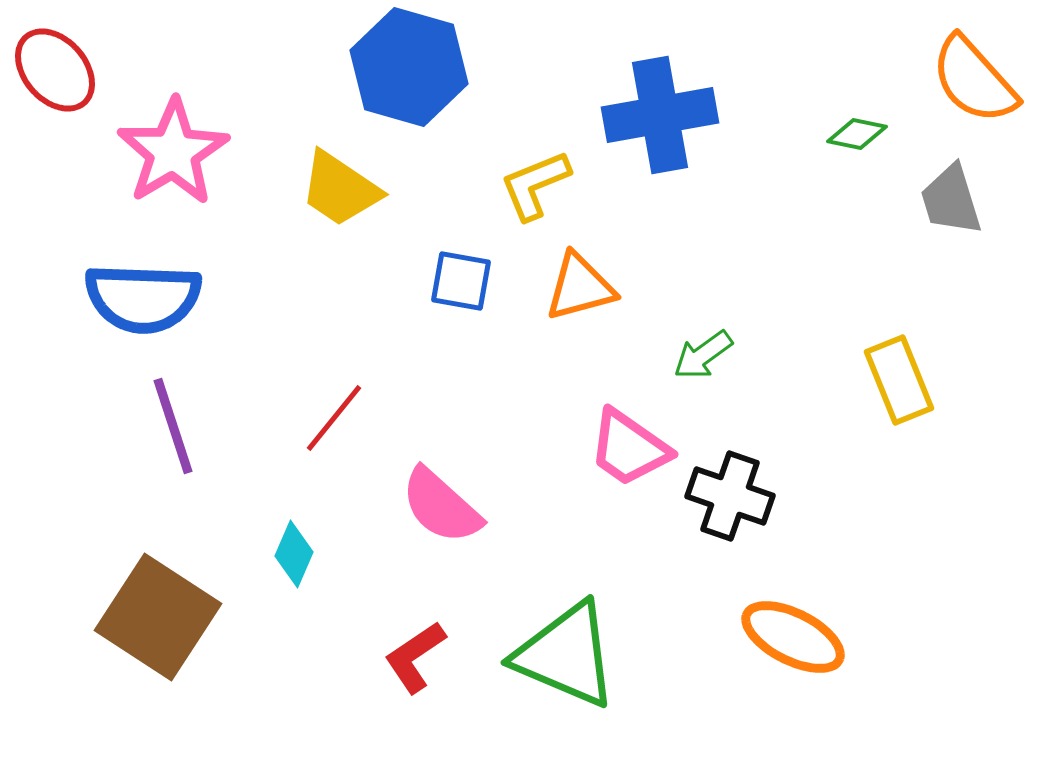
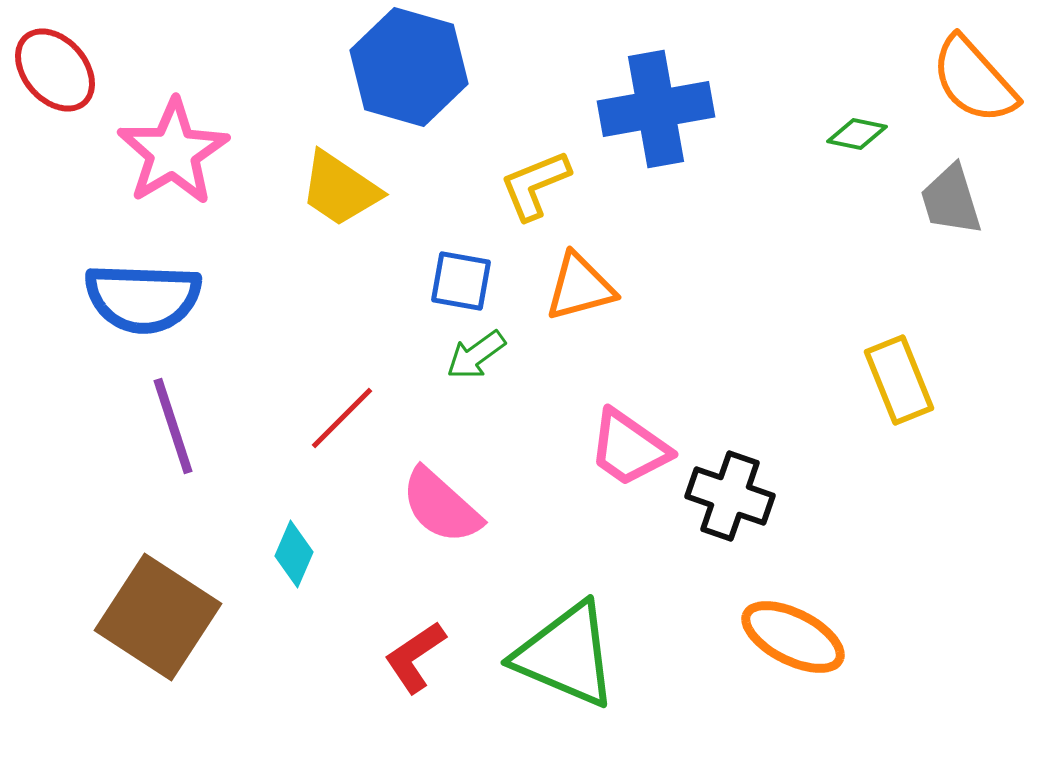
blue cross: moved 4 px left, 6 px up
green arrow: moved 227 px left
red line: moved 8 px right; rotated 6 degrees clockwise
